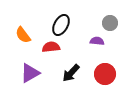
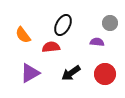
black ellipse: moved 2 px right
purple semicircle: moved 1 px down
black arrow: rotated 12 degrees clockwise
